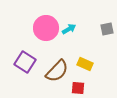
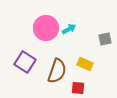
gray square: moved 2 px left, 10 px down
brown semicircle: rotated 25 degrees counterclockwise
